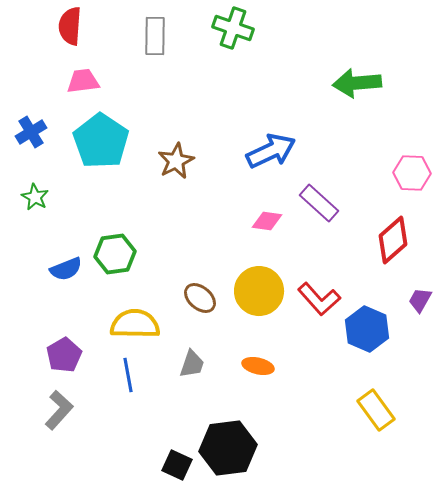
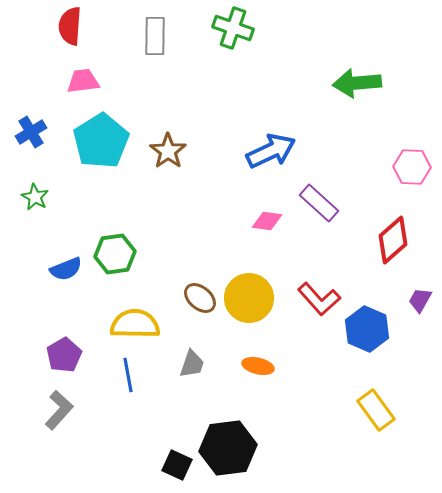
cyan pentagon: rotated 6 degrees clockwise
brown star: moved 8 px left, 10 px up; rotated 9 degrees counterclockwise
pink hexagon: moved 6 px up
yellow circle: moved 10 px left, 7 px down
